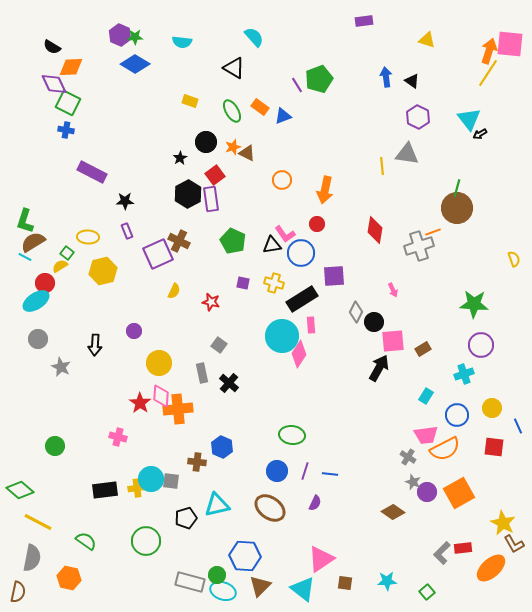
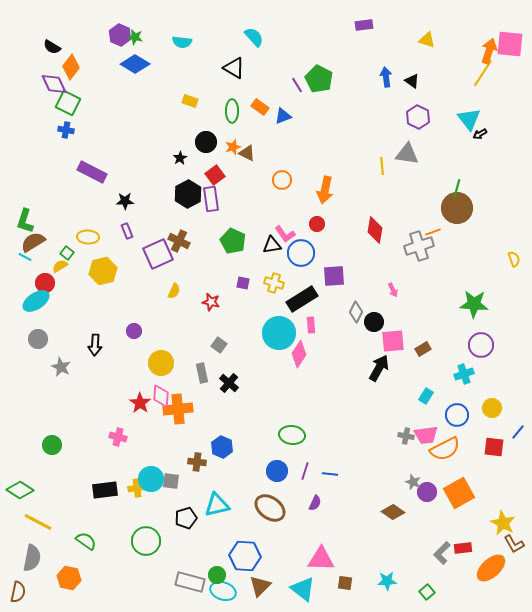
purple rectangle at (364, 21): moved 4 px down
green star at (135, 37): rotated 14 degrees clockwise
orange diamond at (71, 67): rotated 50 degrees counterclockwise
yellow line at (488, 73): moved 5 px left
green pentagon at (319, 79): rotated 24 degrees counterclockwise
green ellipse at (232, 111): rotated 30 degrees clockwise
cyan circle at (282, 336): moved 3 px left, 3 px up
yellow circle at (159, 363): moved 2 px right
blue line at (518, 426): moved 6 px down; rotated 63 degrees clockwise
green circle at (55, 446): moved 3 px left, 1 px up
gray cross at (408, 457): moved 2 px left, 21 px up; rotated 21 degrees counterclockwise
green diamond at (20, 490): rotated 8 degrees counterclockwise
pink triangle at (321, 559): rotated 36 degrees clockwise
